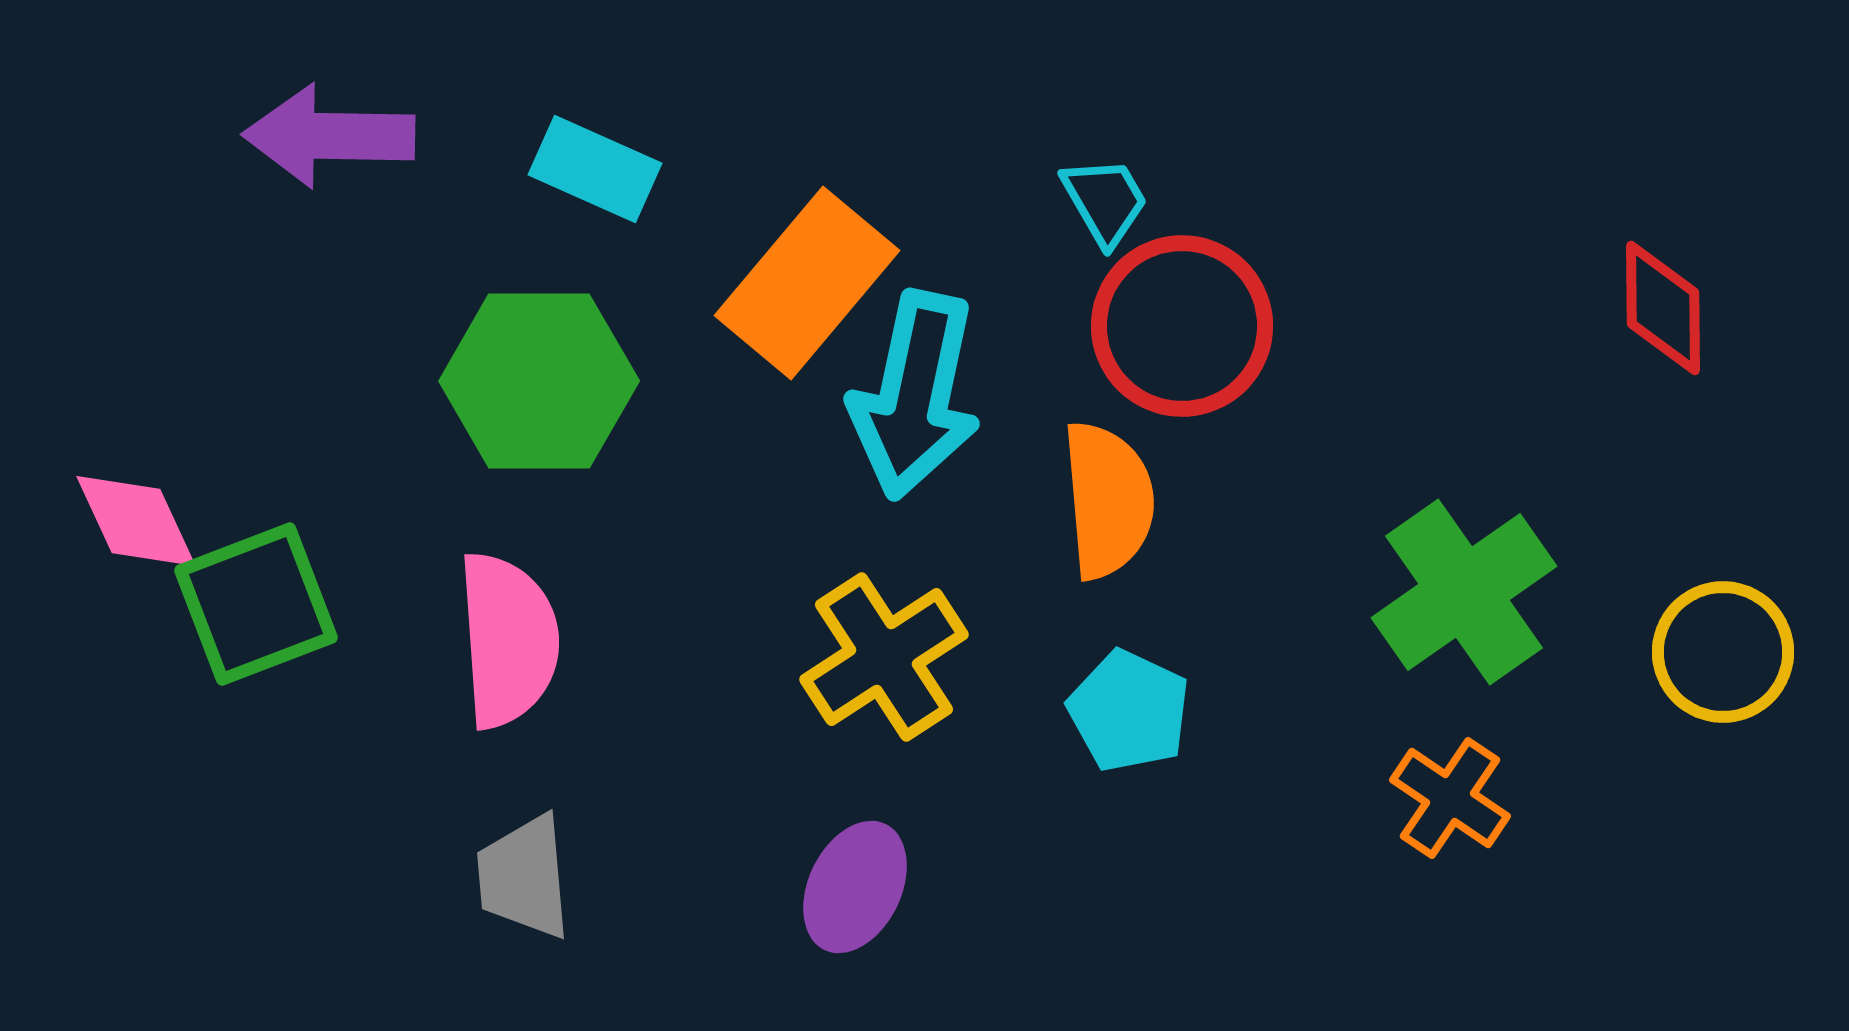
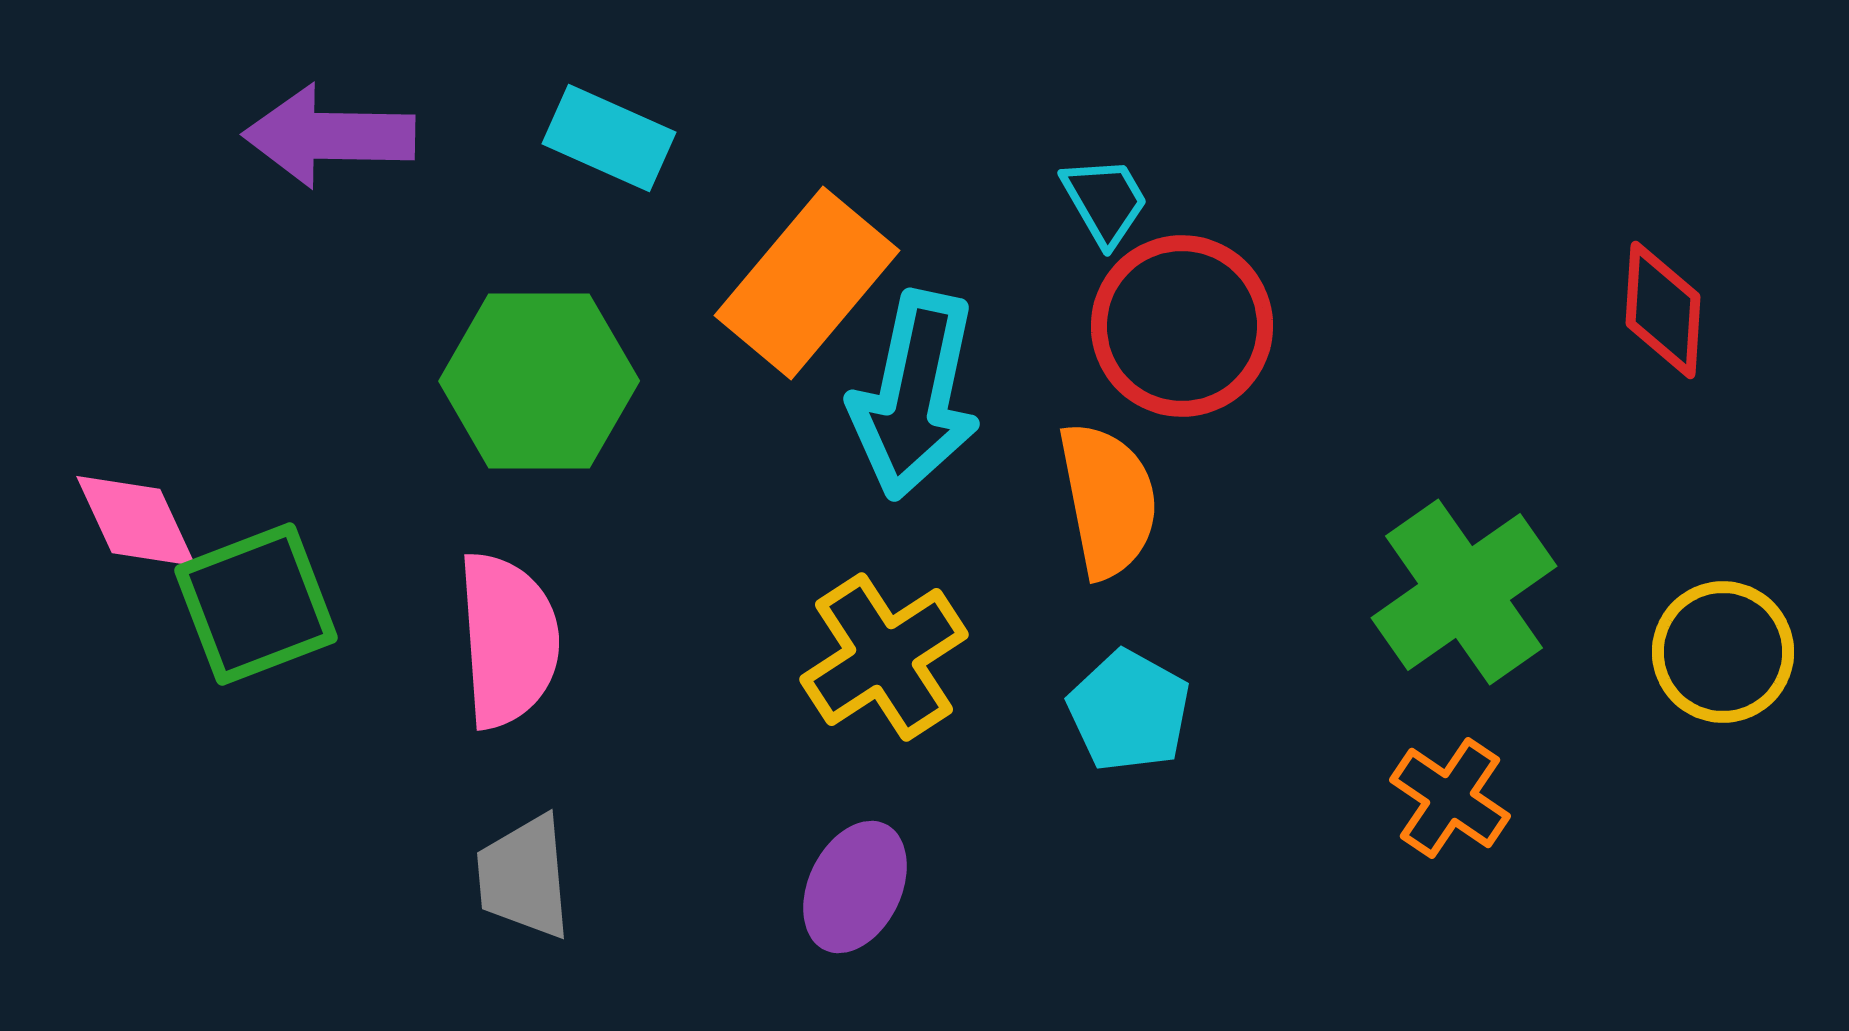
cyan rectangle: moved 14 px right, 31 px up
red diamond: moved 2 px down; rotated 4 degrees clockwise
orange semicircle: rotated 6 degrees counterclockwise
cyan pentagon: rotated 4 degrees clockwise
